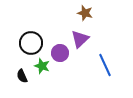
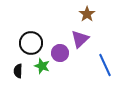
brown star: moved 2 px right, 1 px down; rotated 21 degrees clockwise
black semicircle: moved 4 px left, 5 px up; rotated 24 degrees clockwise
